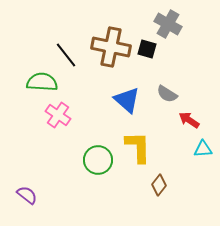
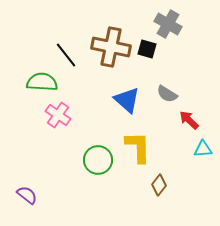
red arrow: rotated 10 degrees clockwise
